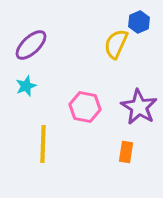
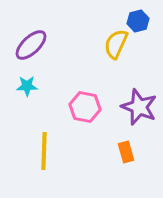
blue hexagon: moved 1 px left, 1 px up; rotated 10 degrees clockwise
cyan star: moved 1 px right; rotated 20 degrees clockwise
purple star: rotated 9 degrees counterclockwise
yellow line: moved 1 px right, 7 px down
orange rectangle: rotated 25 degrees counterclockwise
